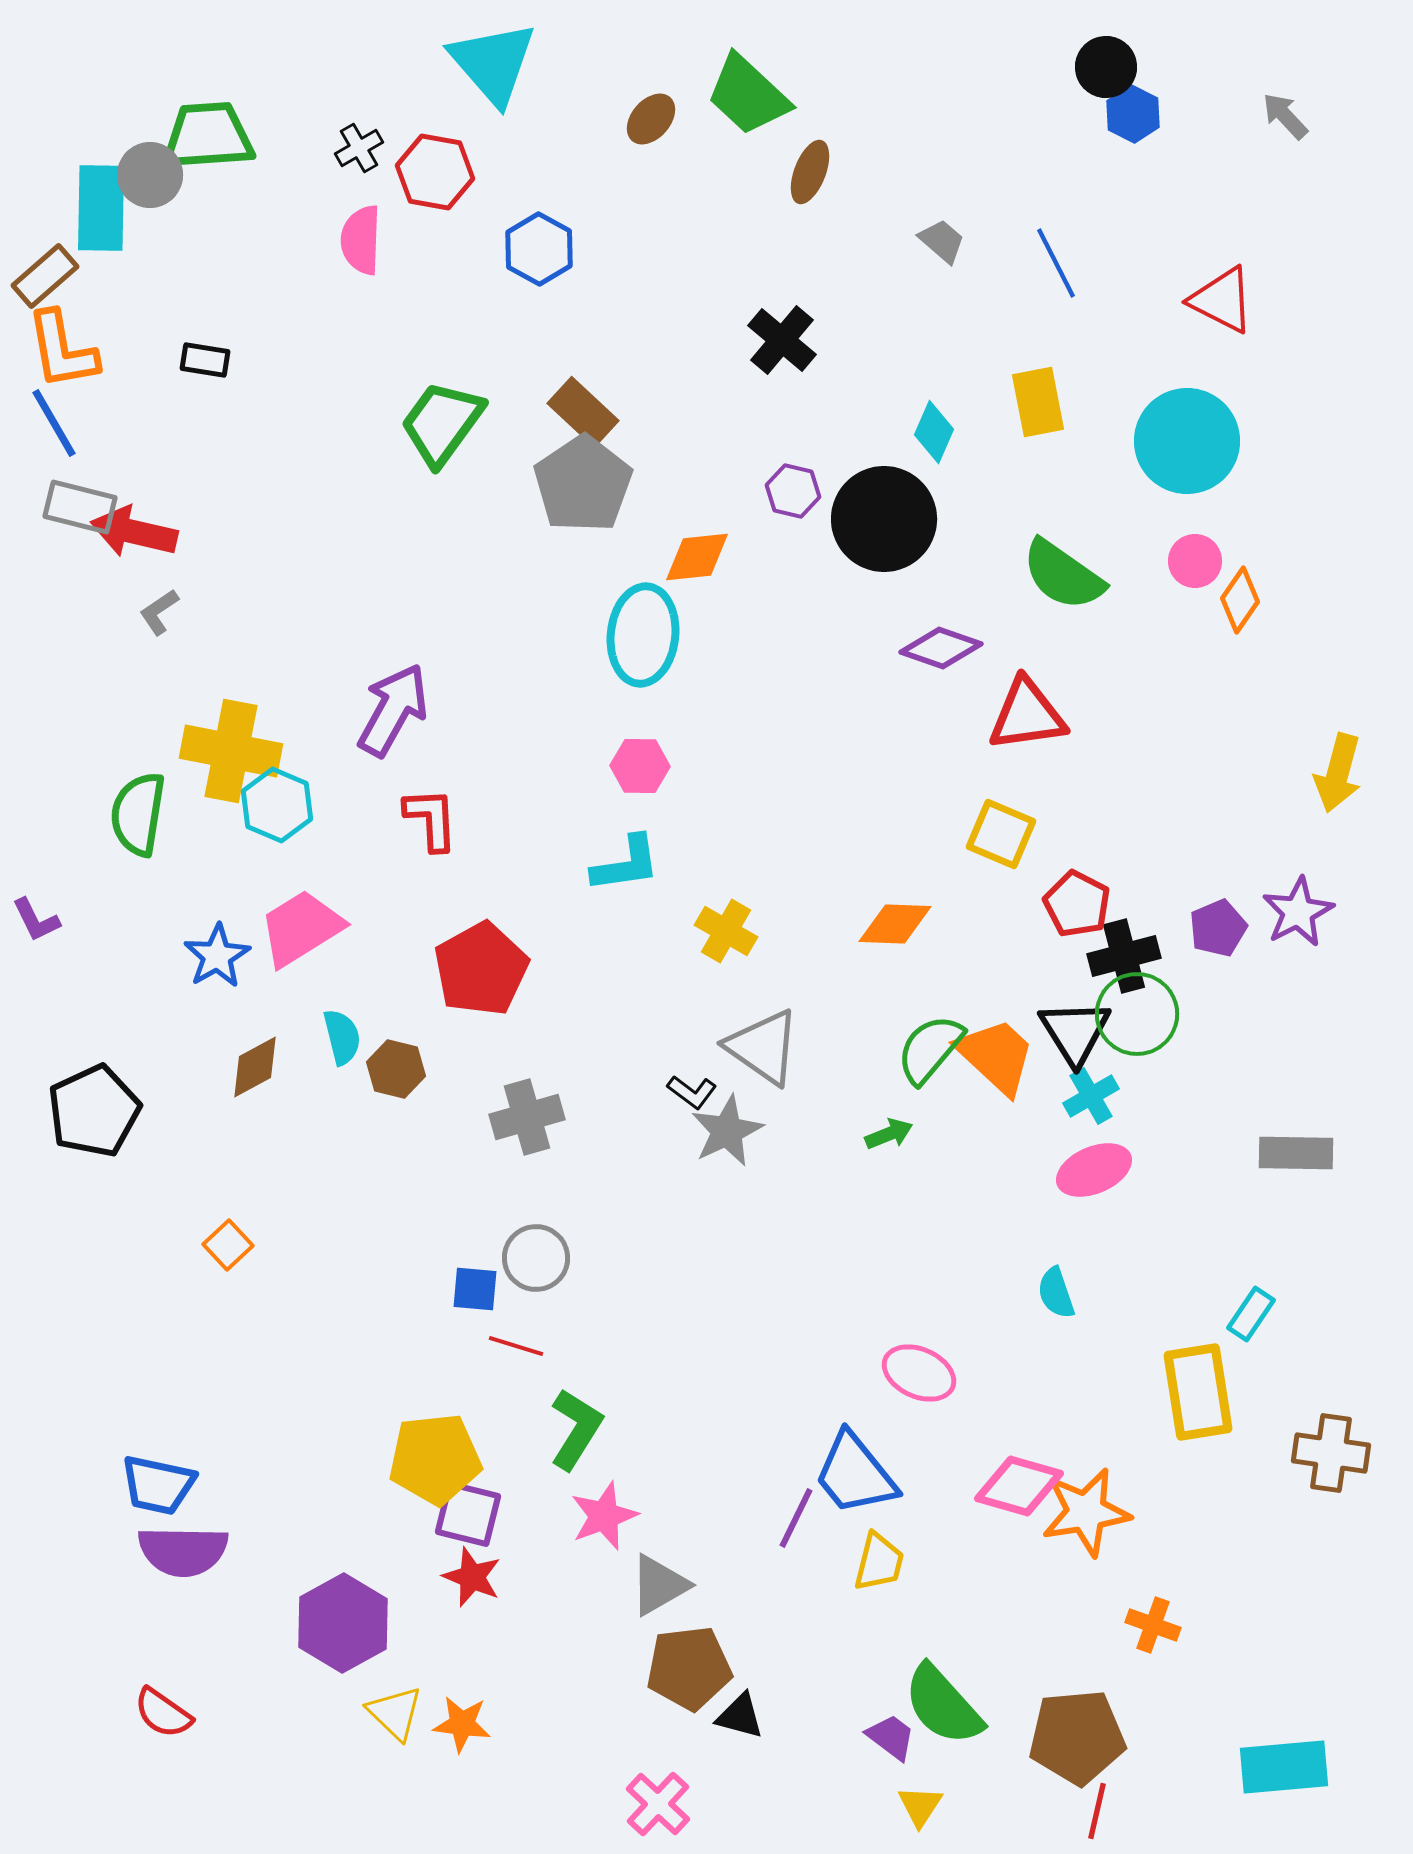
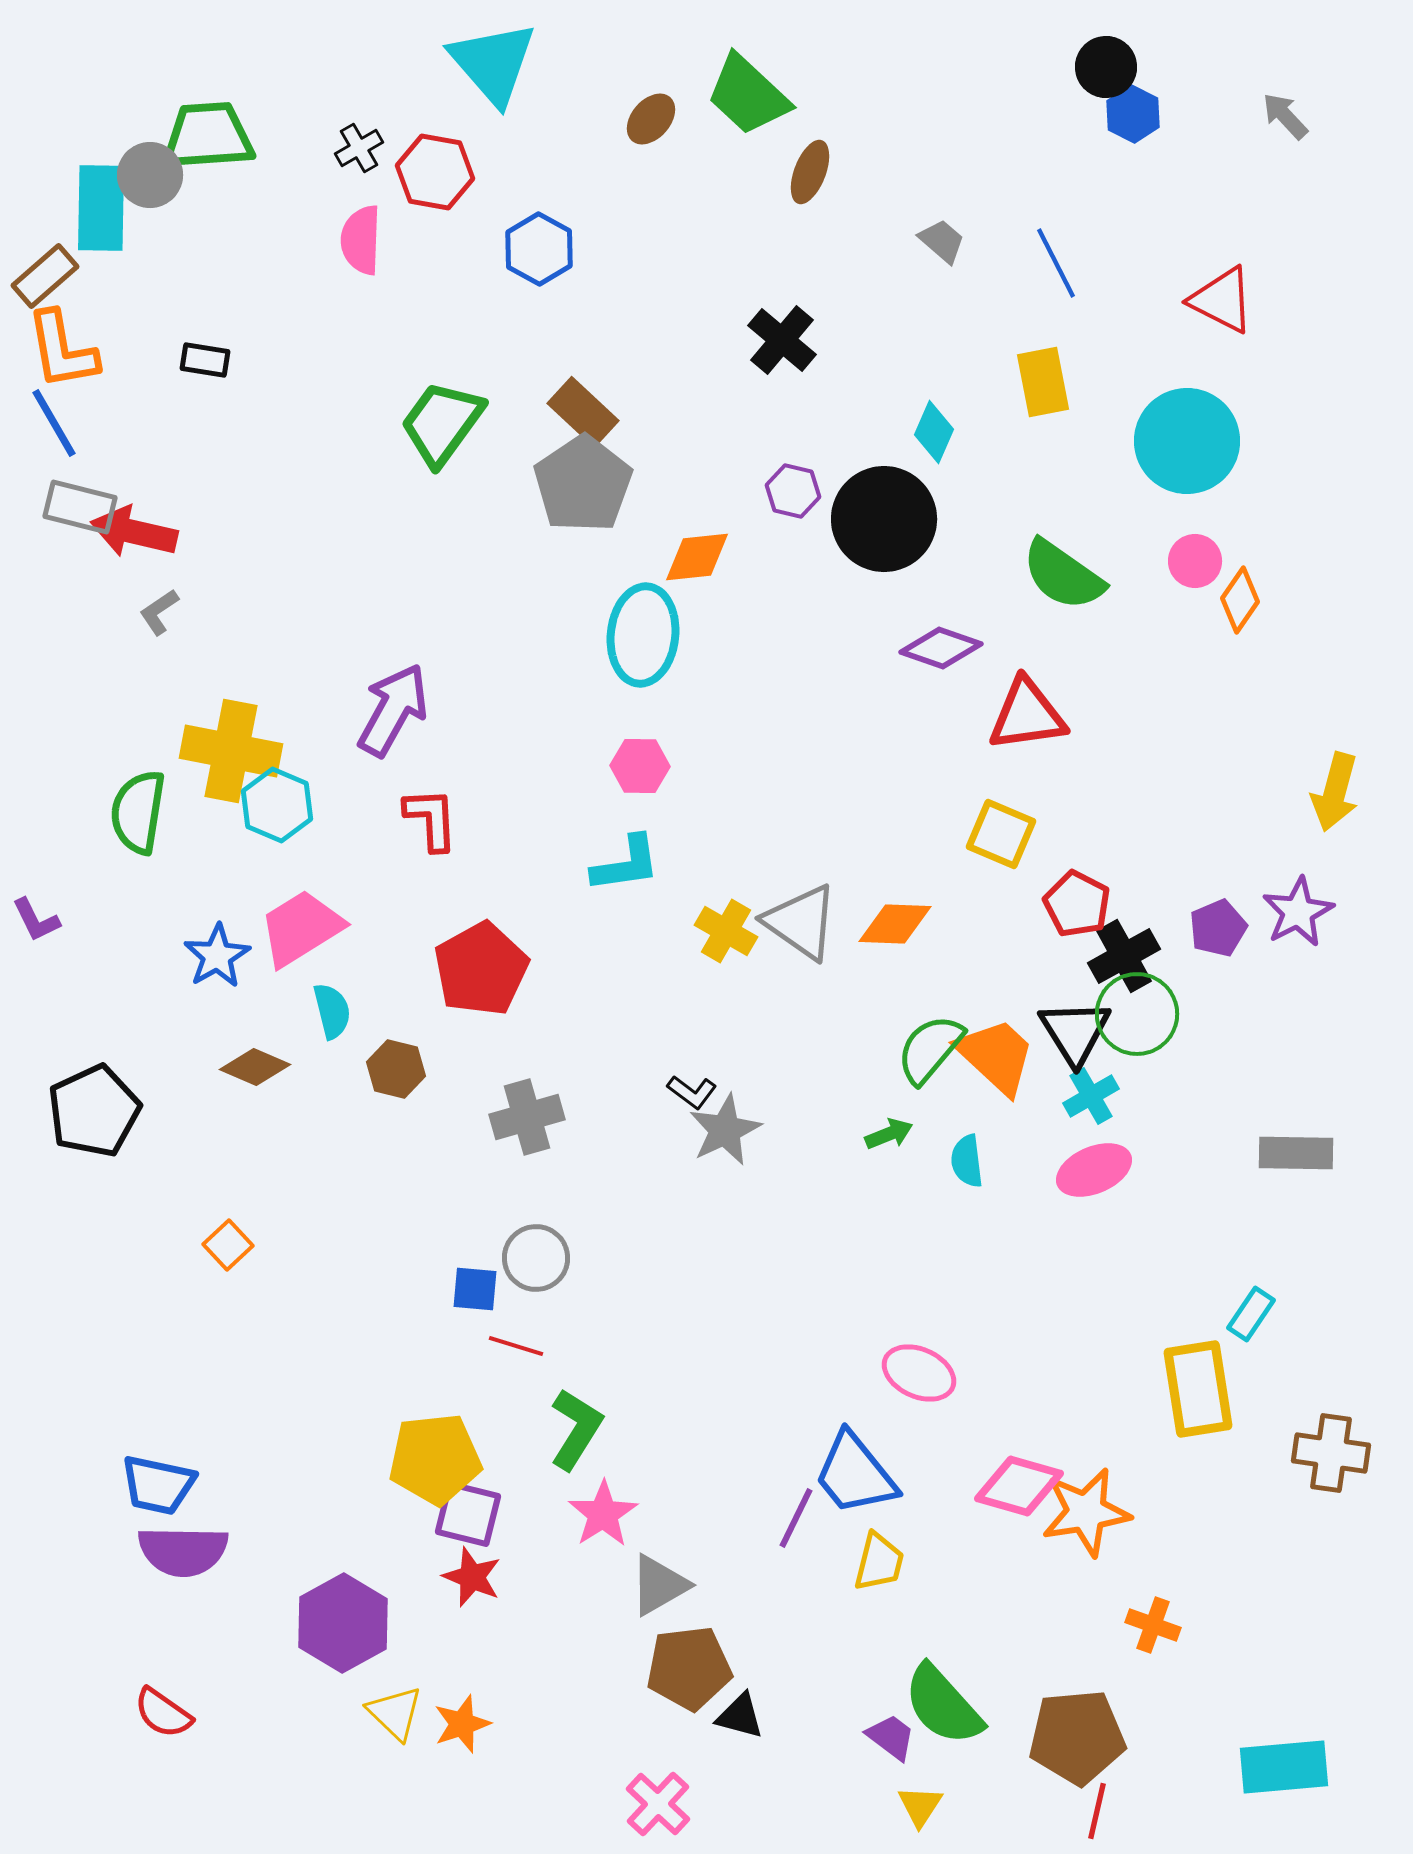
yellow rectangle at (1038, 402): moved 5 px right, 20 px up
yellow arrow at (1338, 773): moved 3 px left, 19 px down
green semicircle at (138, 814): moved 2 px up
black cross at (1124, 956): rotated 14 degrees counterclockwise
cyan semicircle at (342, 1037): moved 10 px left, 26 px up
gray triangle at (763, 1047): moved 38 px right, 125 px up
brown diamond at (255, 1067): rotated 52 degrees clockwise
gray star at (727, 1131): moved 2 px left, 1 px up
cyan semicircle at (1056, 1293): moved 89 px left, 132 px up; rotated 12 degrees clockwise
yellow rectangle at (1198, 1392): moved 3 px up
pink star at (604, 1516): moved 1 px left, 2 px up; rotated 12 degrees counterclockwise
orange star at (462, 1724): rotated 26 degrees counterclockwise
